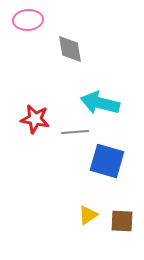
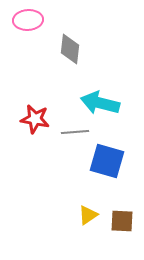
gray diamond: rotated 16 degrees clockwise
